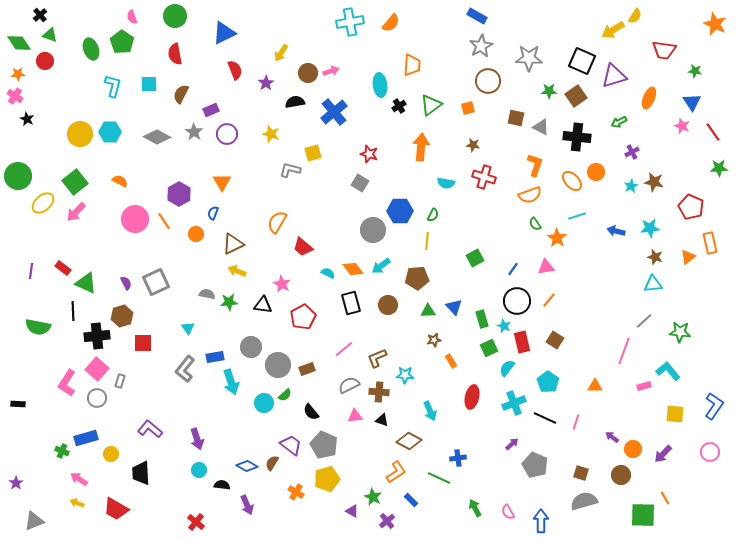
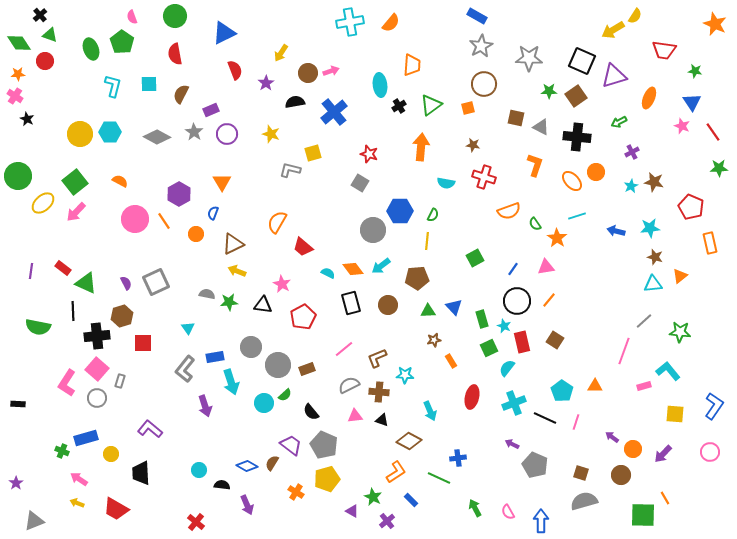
brown circle at (488, 81): moved 4 px left, 3 px down
orange semicircle at (530, 195): moved 21 px left, 16 px down
orange triangle at (688, 257): moved 8 px left, 19 px down
cyan pentagon at (548, 382): moved 14 px right, 9 px down
purple arrow at (197, 439): moved 8 px right, 33 px up
purple arrow at (512, 444): rotated 112 degrees counterclockwise
